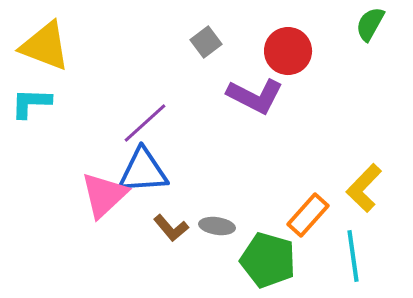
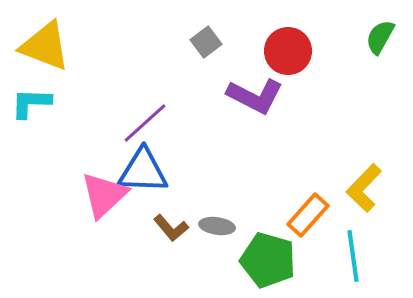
green semicircle: moved 10 px right, 13 px down
blue triangle: rotated 6 degrees clockwise
